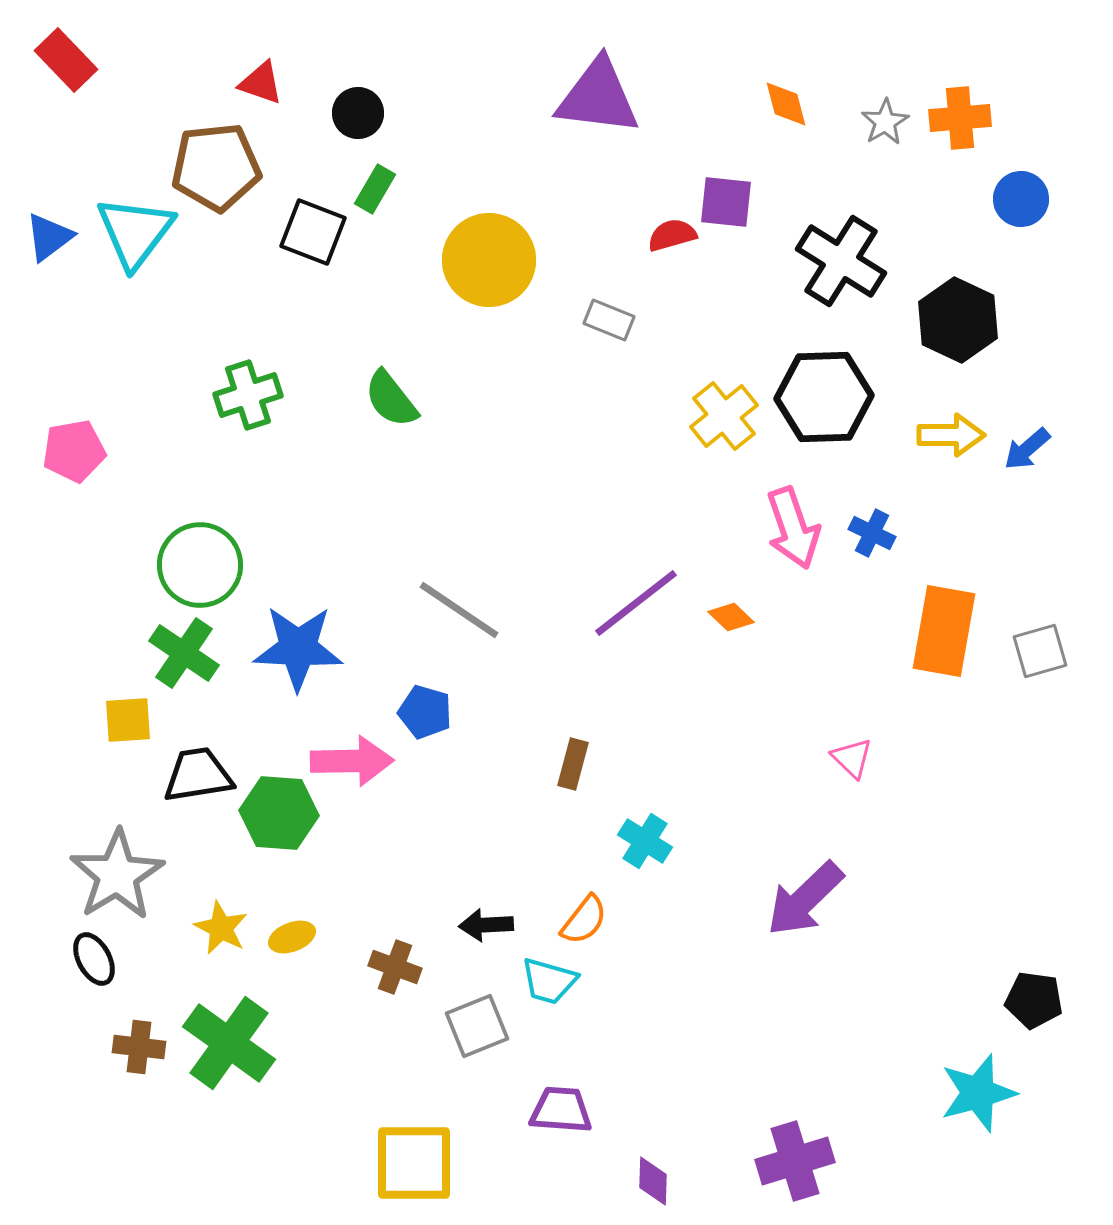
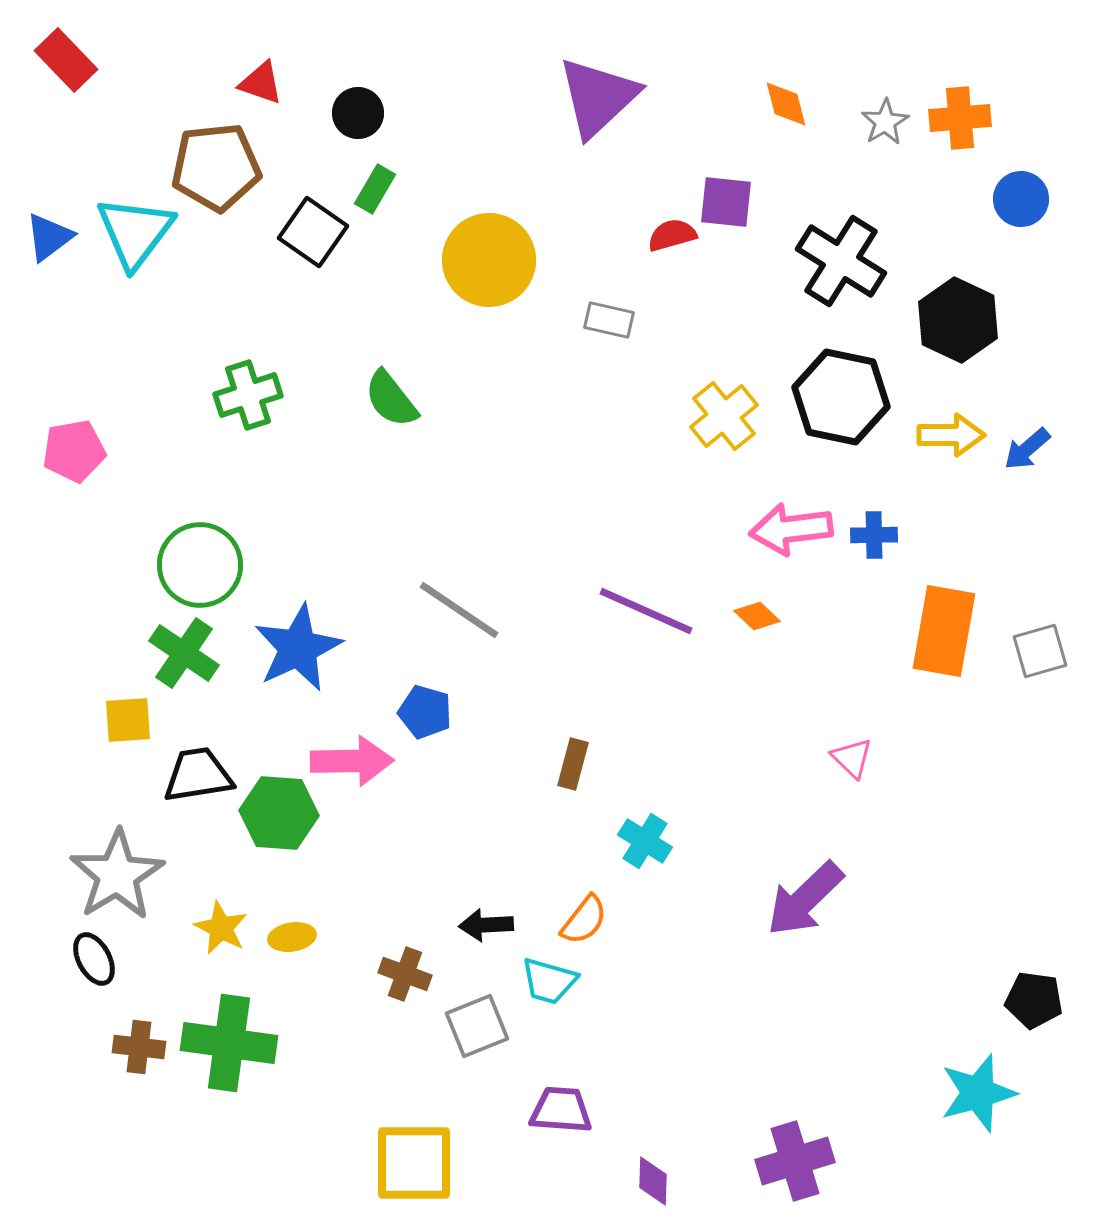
purple triangle at (598, 97): rotated 50 degrees counterclockwise
black square at (313, 232): rotated 14 degrees clockwise
gray rectangle at (609, 320): rotated 9 degrees counterclockwise
black hexagon at (824, 397): moved 17 px right; rotated 14 degrees clockwise
pink arrow at (793, 528): moved 2 px left, 1 px down; rotated 102 degrees clockwise
blue cross at (872, 533): moved 2 px right, 2 px down; rotated 27 degrees counterclockwise
purple line at (636, 603): moved 10 px right, 8 px down; rotated 62 degrees clockwise
orange diamond at (731, 617): moved 26 px right, 1 px up
blue star at (298, 648): rotated 28 degrees counterclockwise
yellow ellipse at (292, 937): rotated 12 degrees clockwise
brown cross at (395, 967): moved 10 px right, 7 px down
green cross at (229, 1043): rotated 28 degrees counterclockwise
